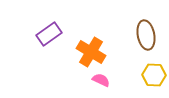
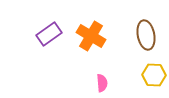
orange cross: moved 16 px up
pink semicircle: moved 1 px right, 3 px down; rotated 60 degrees clockwise
